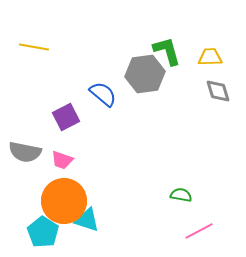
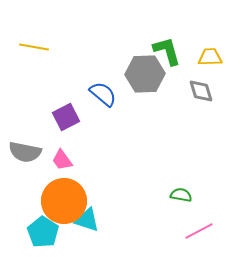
gray hexagon: rotated 6 degrees clockwise
gray diamond: moved 17 px left
pink trapezoid: rotated 35 degrees clockwise
